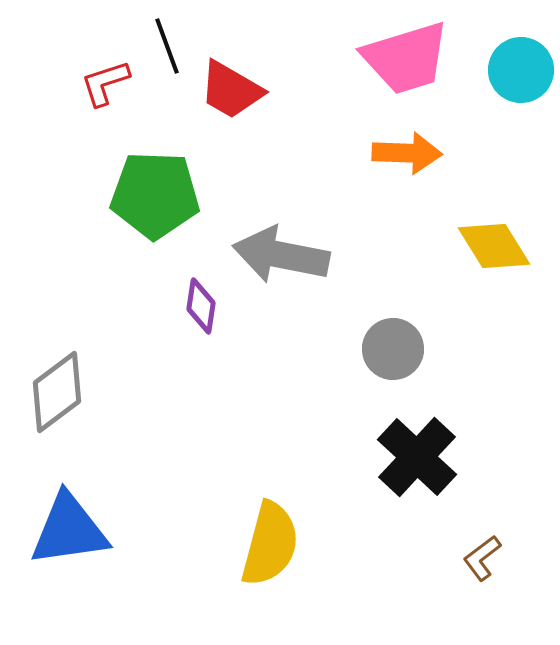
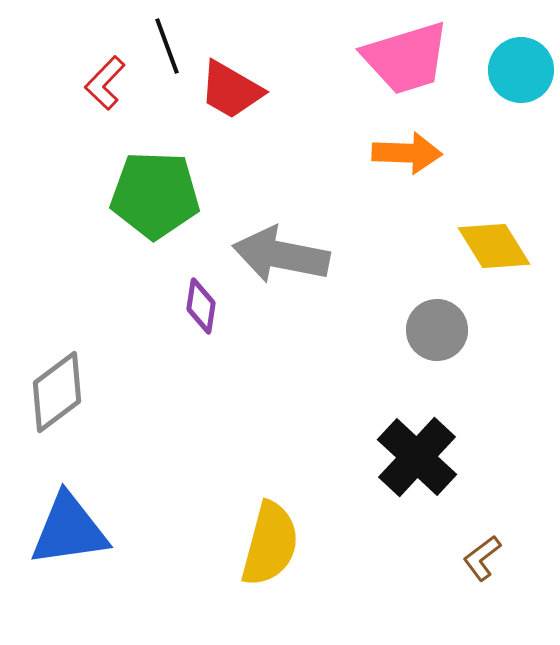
red L-shape: rotated 28 degrees counterclockwise
gray circle: moved 44 px right, 19 px up
